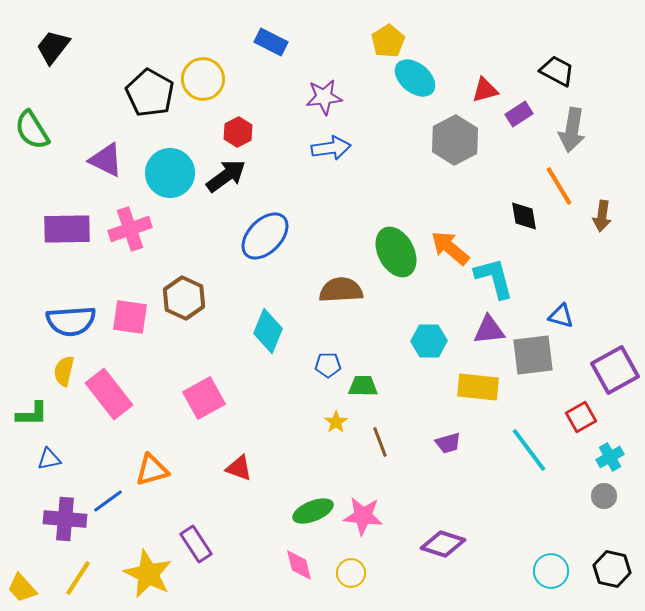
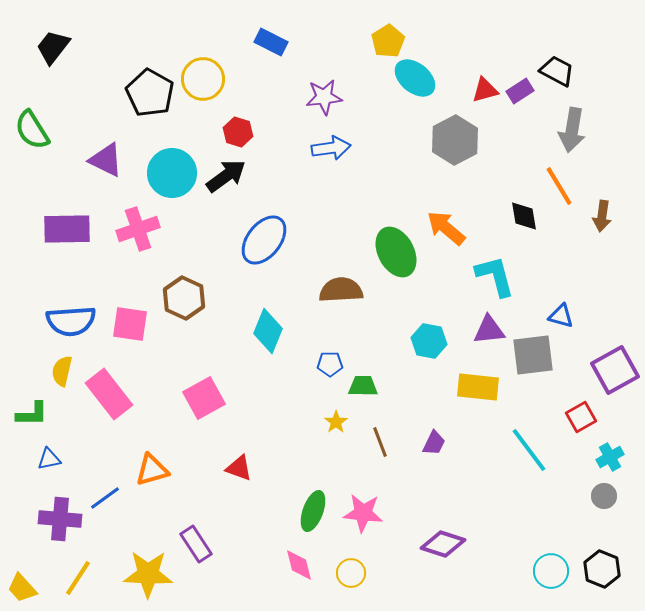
purple rectangle at (519, 114): moved 1 px right, 23 px up
red hexagon at (238, 132): rotated 16 degrees counterclockwise
cyan circle at (170, 173): moved 2 px right
pink cross at (130, 229): moved 8 px right
blue ellipse at (265, 236): moved 1 px left, 4 px down; rotated 6 degrees counterclockwise
orange arrow at (450, 248): moved 4 px left, 20 px up
cyan L-shape at (494, 278): moved 1 px right, 2 px up
pink square at (130, 317): moved 7 px down
cyan hexagon at (429, 341): rotated 12 degrees clockwise
blue pentagon at (328, 365): moved 2 px right, 1 px up
yellow semicircle at (64, 371): moved 2 px left
purple trapezoid at (448, 443): moved 14 px left; rotated 48 degrees counterclockwise
blue line at (108, 501): moved 3 px left, 3 px up
green ellipse at (313, 511): rotated 48 degrees counterclockwise
pink star at (363, 516): moved 3 px up
purple cross at (65, 519): moved 5 px left
black hexagon at (612, 569): moved 10 px left; rotated 9 degrees clockwise
yellow star at (148, 574): rotated 24 degrees counterclockwise
